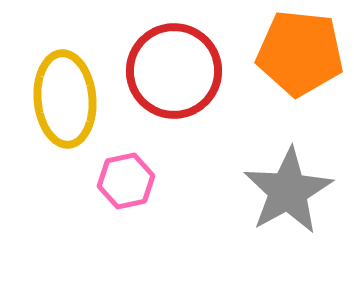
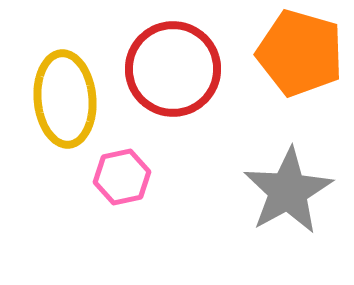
orange pentagon: rotated 10 degrees clockwise
red circle: moved 1 px left, 2 px up
pink hexagon: moved 4 px left, 4 px up
